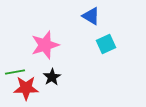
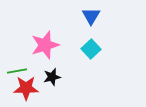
blue triangle: rotated 30 degrees clockwise
cyan square: moved 15 px left, 5 px down; rotated 18 degrees counterclockwise
green line: moved 2 px right, 1 px up
black star: rotated 18 degrees clockwise
